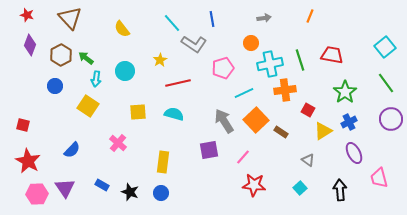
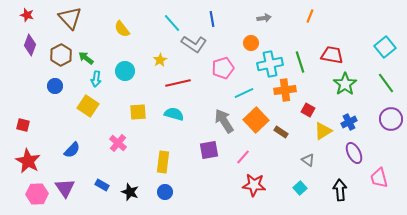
green line at (300, 60): moved 2 px down
green star at (345, 92): moved 8 px up
blue circle at (161, 193): moved 4 px right, 1 px up
